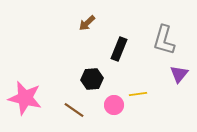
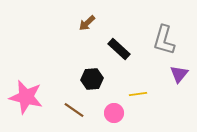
black rectangle: rotated 70 degrees counterclockwise
pink star: moved 1 px right, 1 px up
pink circle: moved 8 px down
